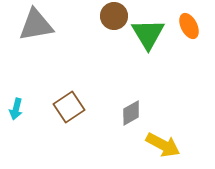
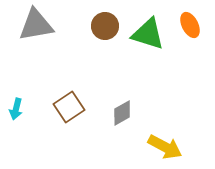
brown circle: moved 9 px left, 10 px down
orange ellipse: moved 1 px right, 1 px up
green triangle: rotated 42 degrees counterclockwise
gray diamond: moved 9 px left
yellow arrow: moved 2 px right, 2 px down
